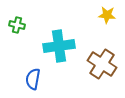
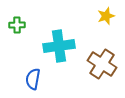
yellow star: moved 1 px left, 1 px down; rotated 24 degrees counterclockwise
green cross: rotated 14 degrees counterclockwise
